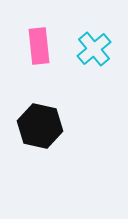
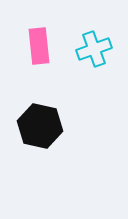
cyan cross: rotated 20 degrees clockwise
